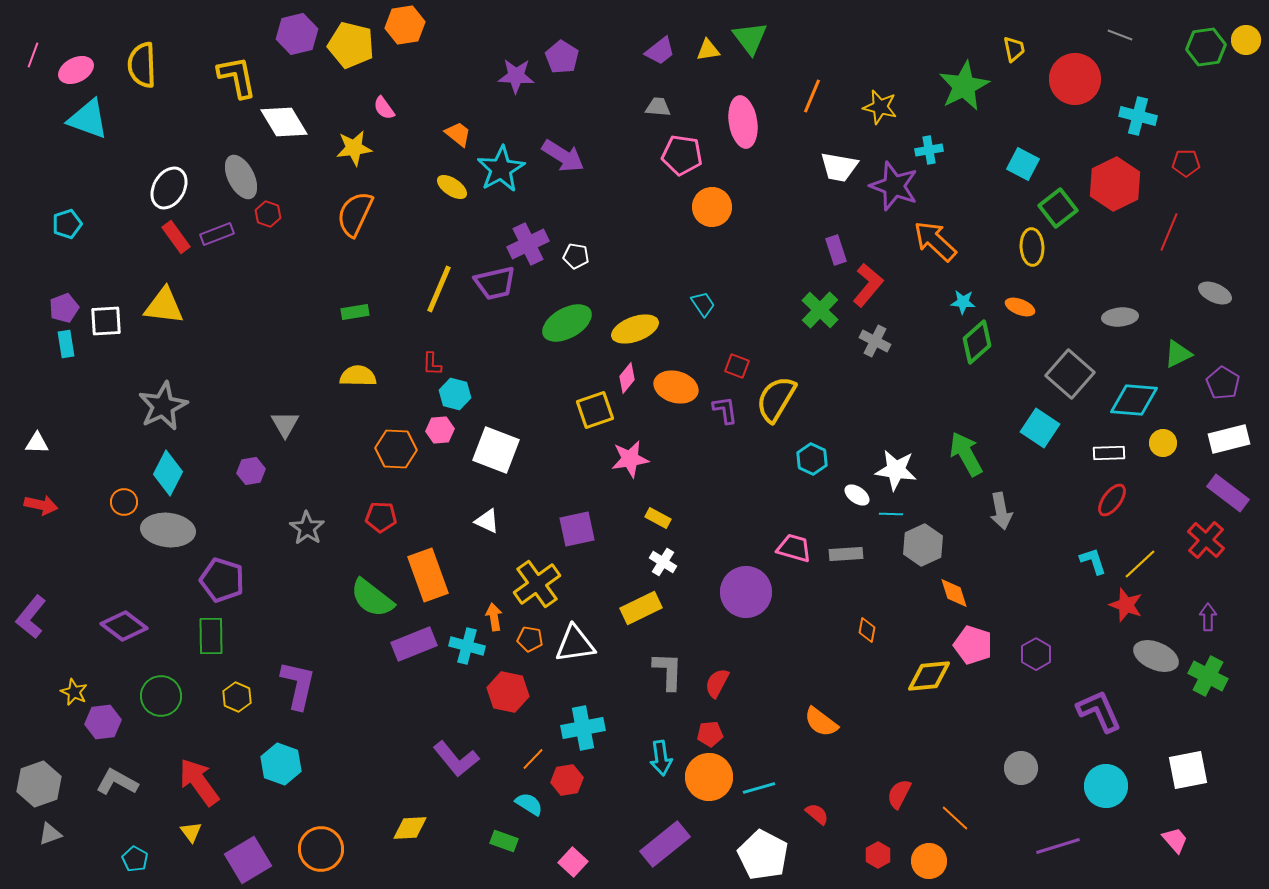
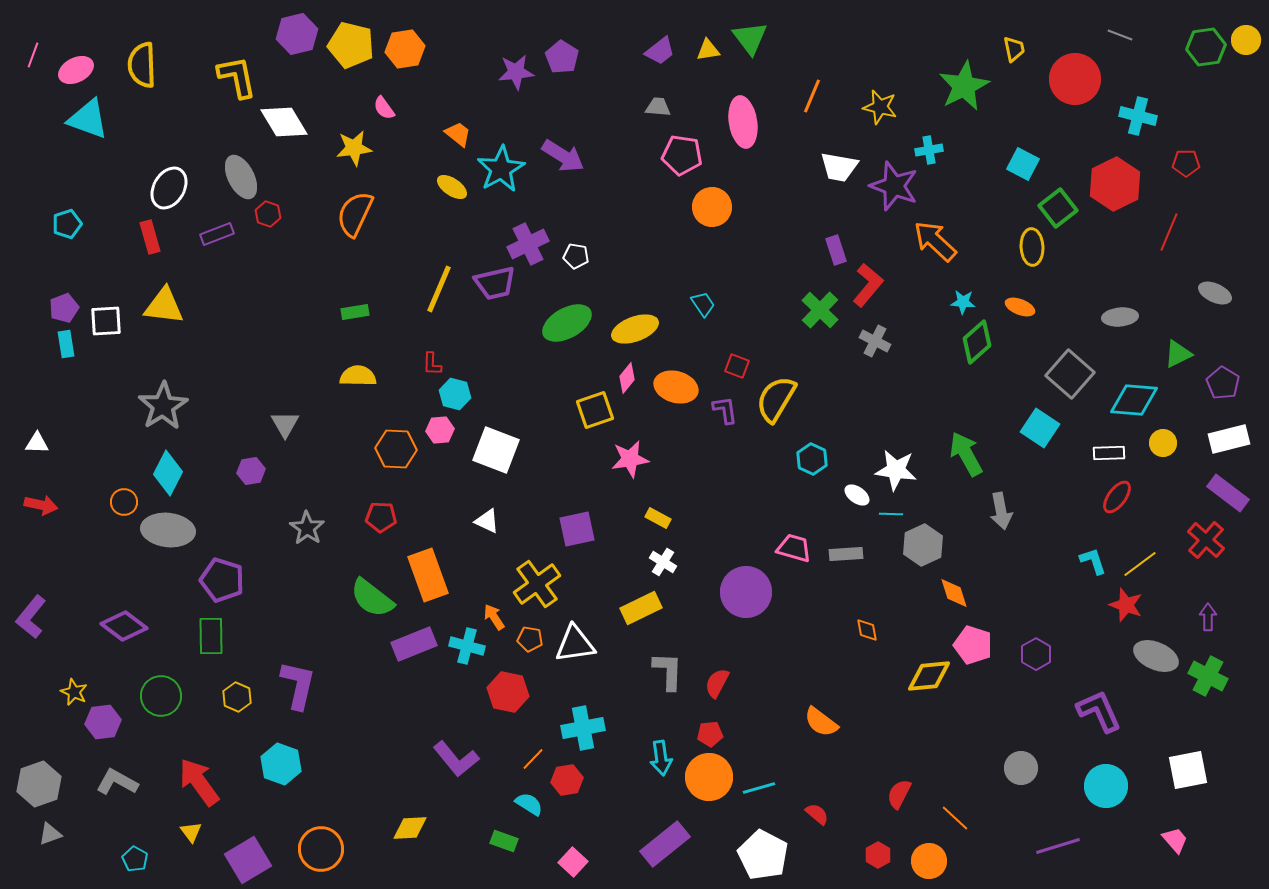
orange hexagon at (405, 25): moved 24 px down
purple star at (516, 76): moved 4 px up; rotated 9 degrees counterclockwise
red rectangle at (176, 237): moved 26 px left; rotated 20 degrees clockwise
gray star at (163, 406): rotated 6 degrees counterclockwise
red ellipse at (1112, 500): moved 5 px right, 3 px up
yellow line at (1140, 564): rotated 6 degrees clockwise
orange arrow at (494, 617): rotated 24 degrees counterclockwise
orange diamond at (867, 630): rotated 20 degrees counterclockwise
